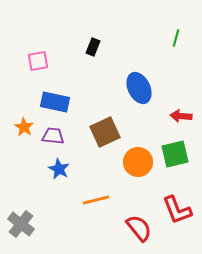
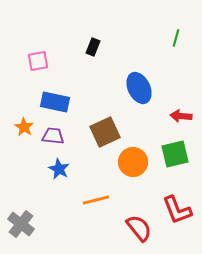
orange circle: moved 5 px left
